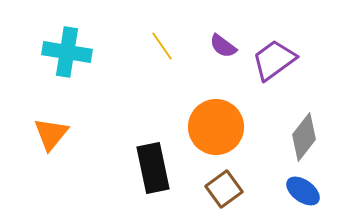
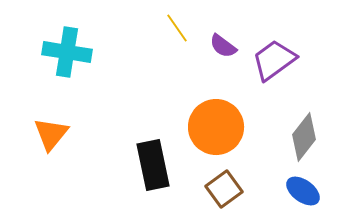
yellow line: moved 15 px right, 18 px up
black rectangle: moved 3 px up
